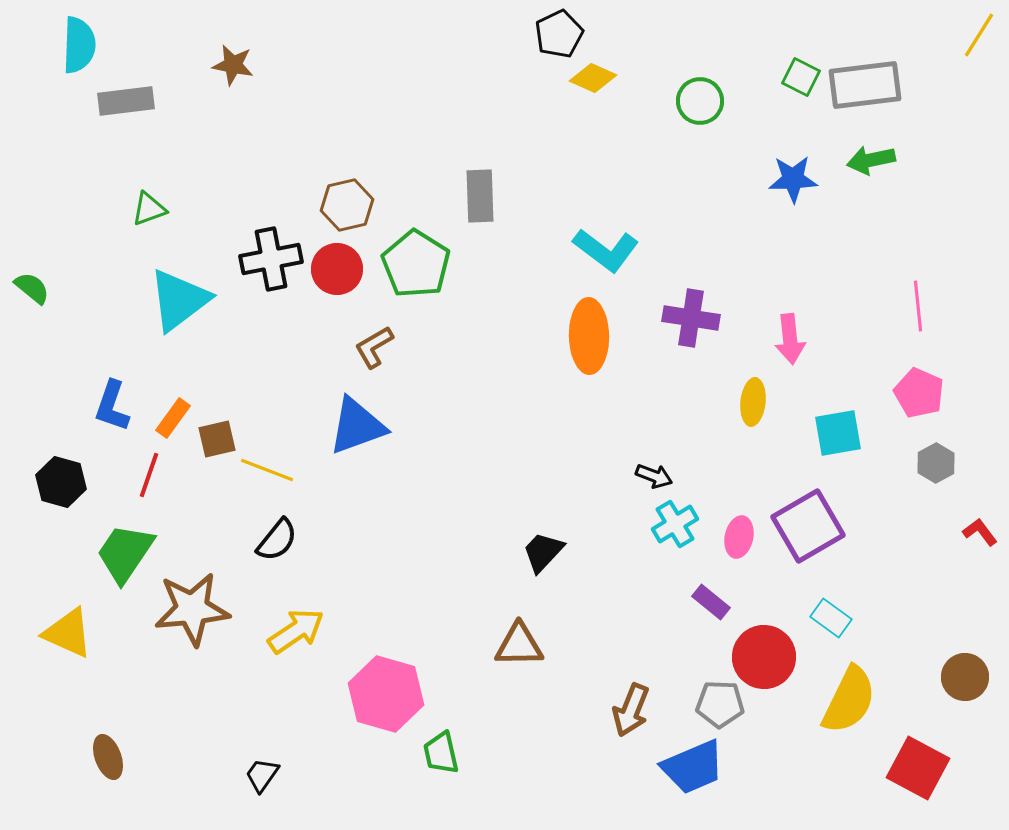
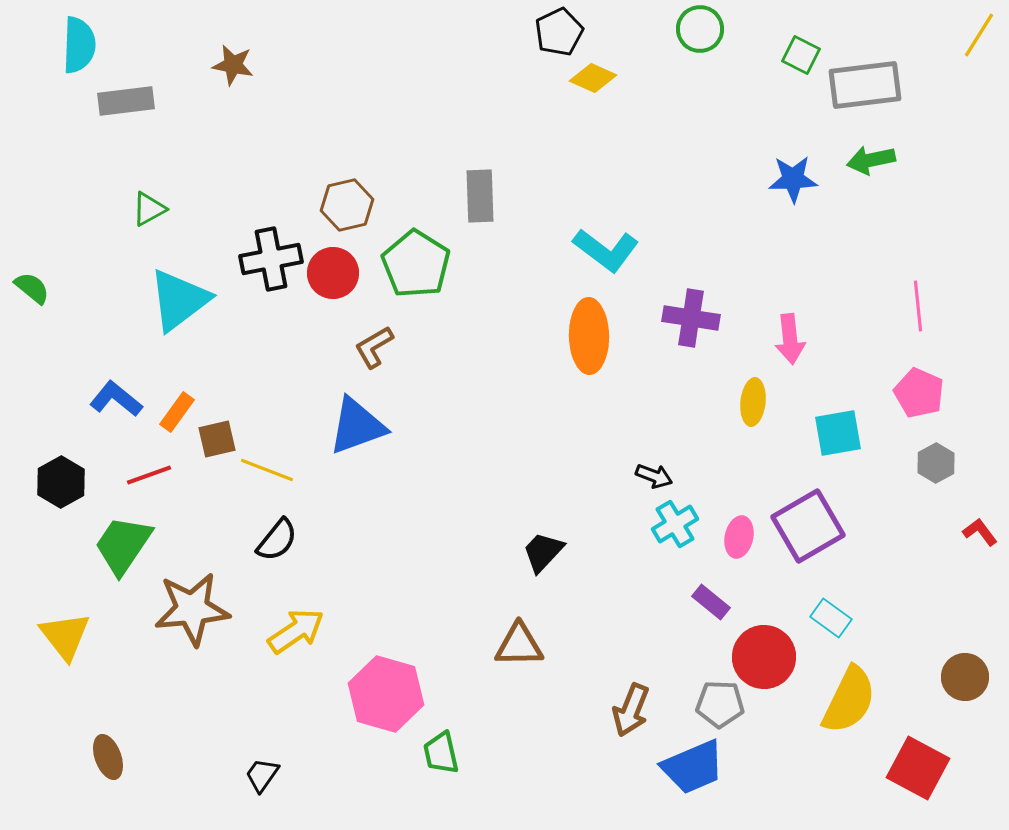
black pentagon at (559, 34): moved 2 px up
green square at (801, 77): moved 22 px up
green circle at (700, 101): moved 72 px up
green triangle at (149, 209): rotated 9 degrees counterclockwise
red circle at (337, 269): moved 4 px left, 4 px down
blue L-shape at (112, 406): moved 4 px right, 7 px up; rotated 110 degrees clockwise
orange rectangle at (173, 418): moved 4 px right, 6 px up
red line at (149, 475): rotated 51 degrees clockwise
black hexagon at (61, 482): rotated 15 degrees clockwise
green trapezoid at (125, 553): moved 2 px left, 8 px up
yellow triangle at (68, 633): moved 3 px left, 3 px down; rotated 28 degrees clockwise
